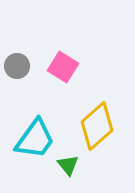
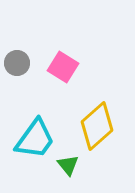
gray circle: moved 3 px up
